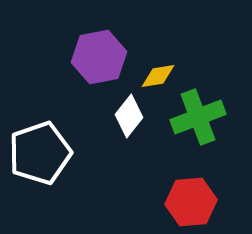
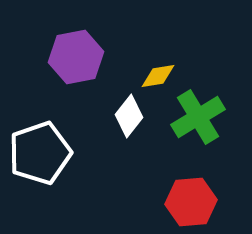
purple hexagon: moved 23 px left
green cross: rotated 10 degrees counterclockwise
